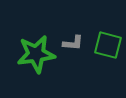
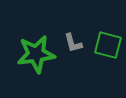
gray L-shape: rotated 70 degrees clockwise
